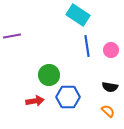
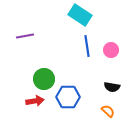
cyan rectangle: moved 2 px right
purple line: moved 13 px right
green circle: moved 5 px left, 4 px down
black semicircle: moved 2 px right
